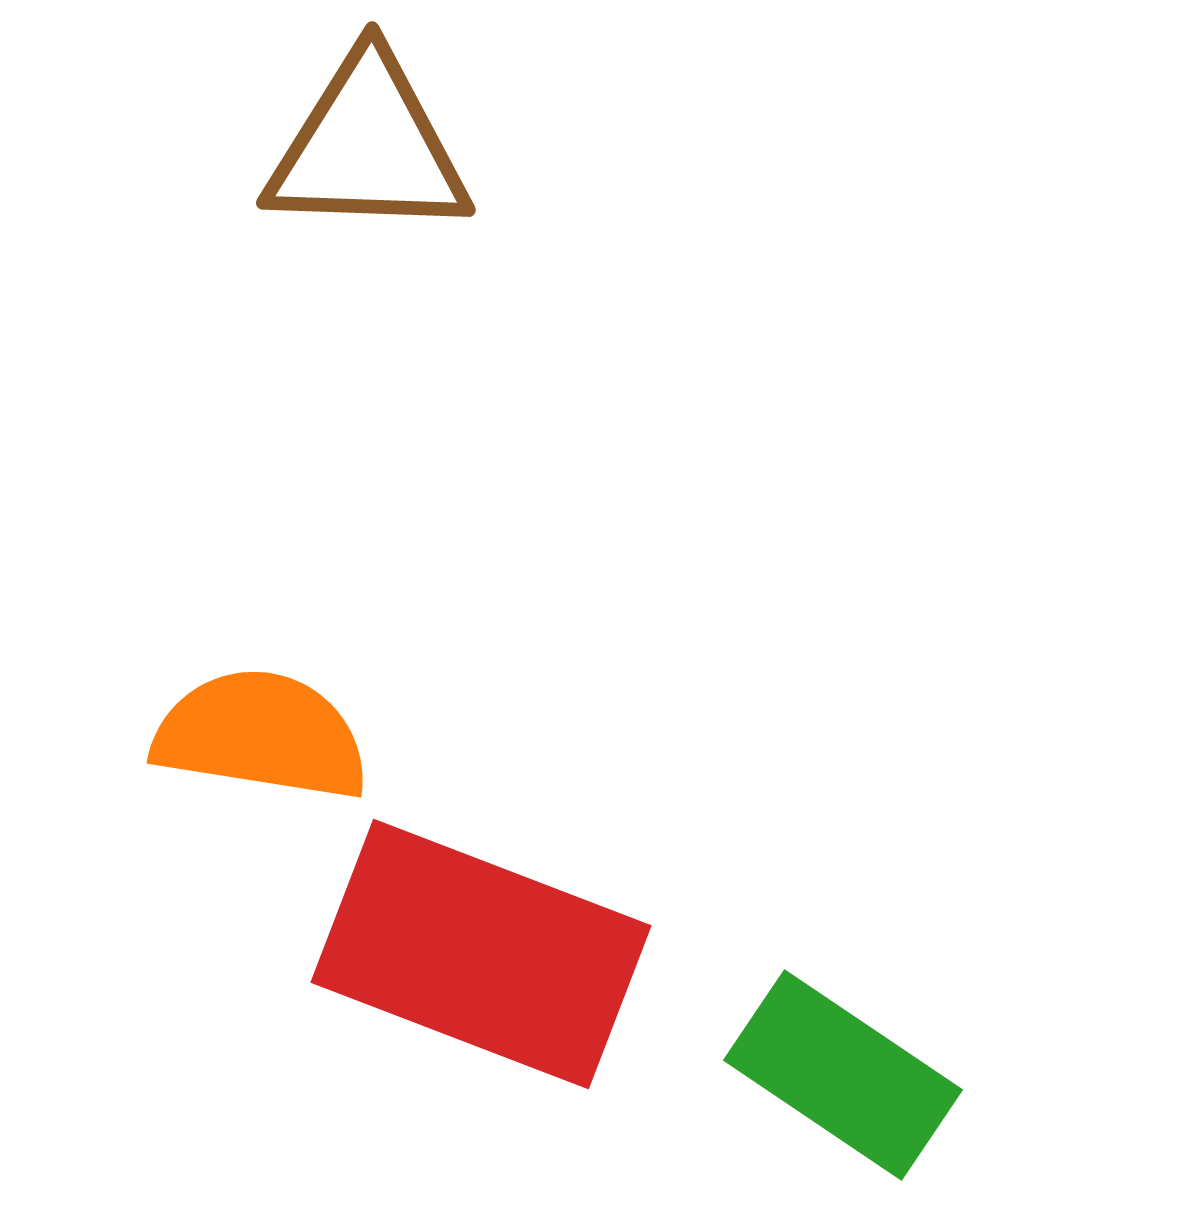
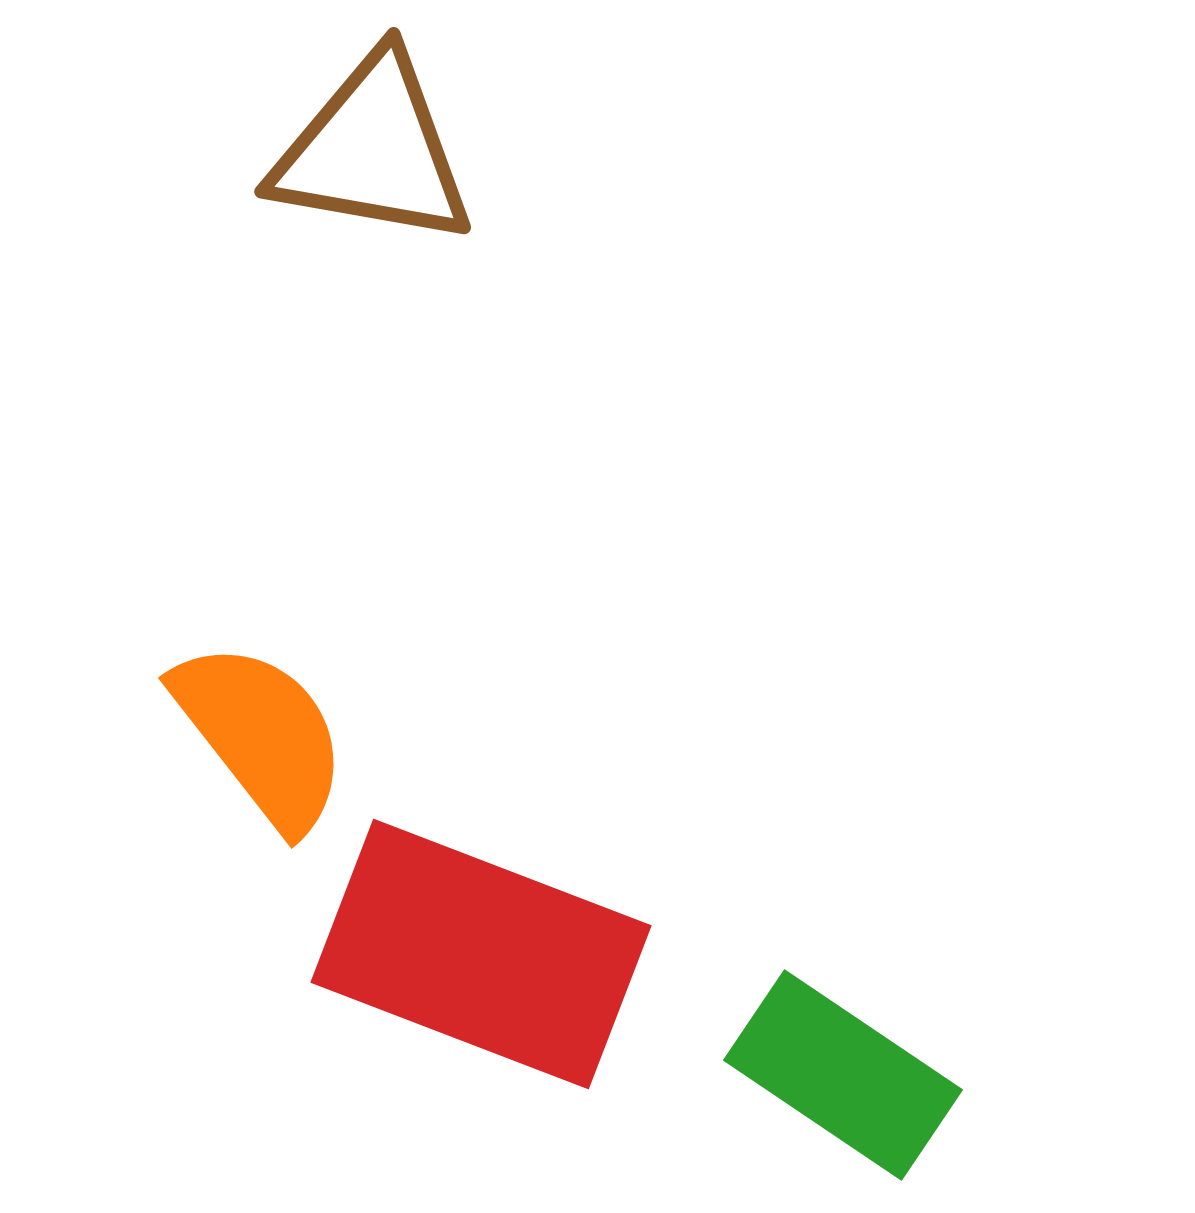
brown triangle: moved 5 px right, 4 px down; rotated 8 degrees clockwise
orange semicircle: rotated 43 degrees clockwise
